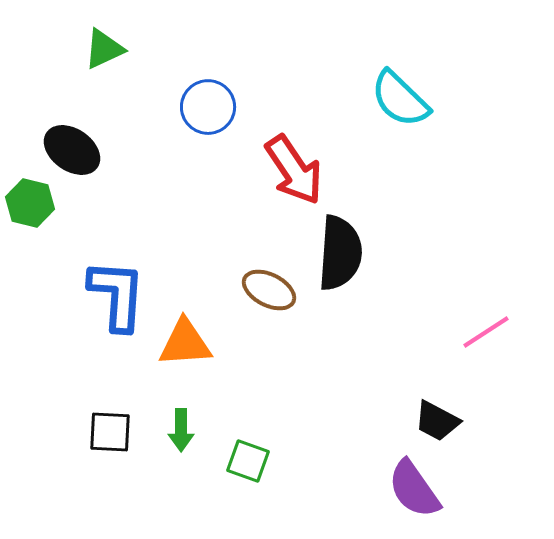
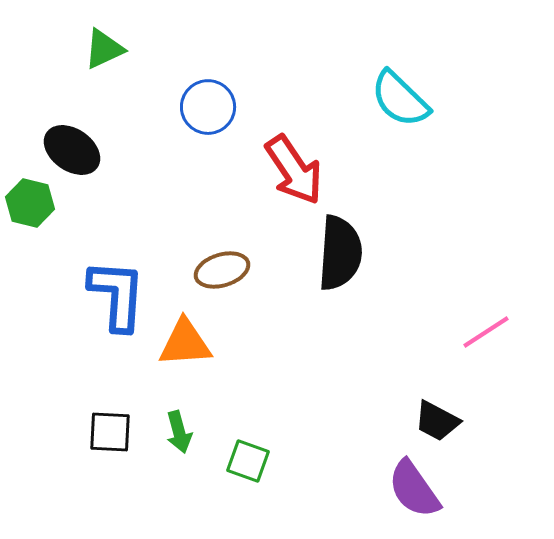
brown ellipse: moved 47 px left, 20 px up; rotated 44 degrees counterclockwise
green arrow: moved 2 px left, 2 px down; rotated 15 degrees counterclockwise
